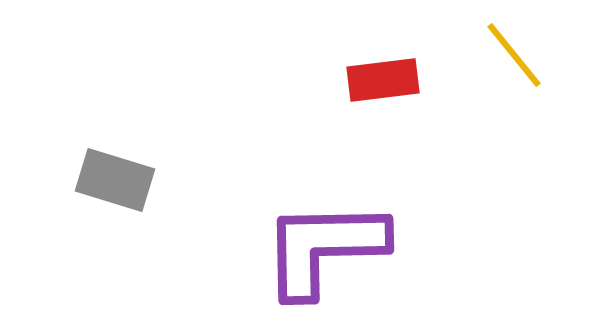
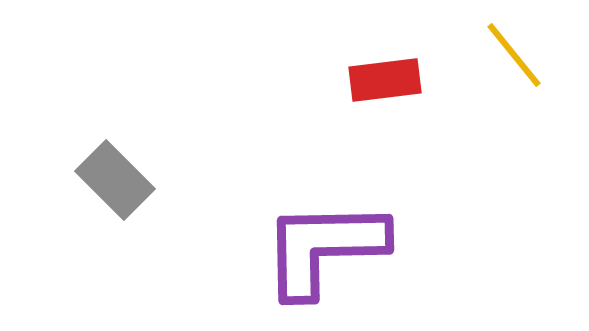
red rectangle: moved 2 px right
gray rectangle: rotated 28 degrees clockwise
